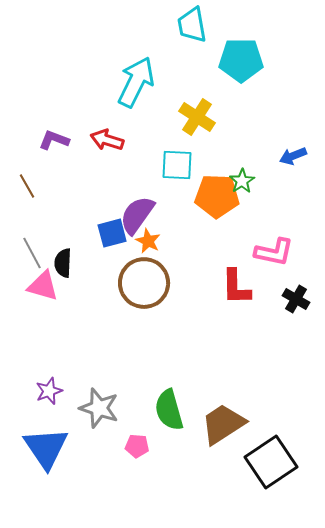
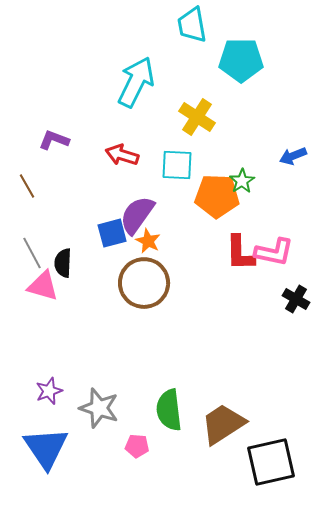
red arrow: moved 15 px right, 15 px down
red L-shape: moved 4 px right, 34 px up
green semicircle: rotated 9 degrees clockwise
black square: rotated 21 degrees clockwise
